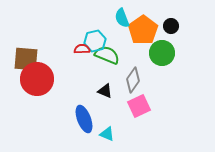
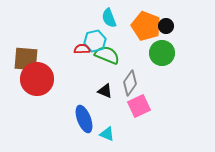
cyan semicircle: moved 13 px left
black circle: moved 5 px left
orange pentagon: moved 3 px right, 4 px up; rotated 16 degrees counterclockwise
gray diamond: moved 3 px left, 3 px down
